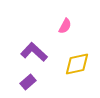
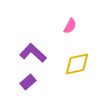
pink semicircle: moved 5 px right
purple L-shape: moved 1 px left, 1 px down
